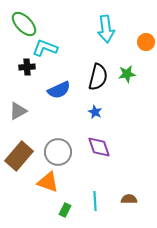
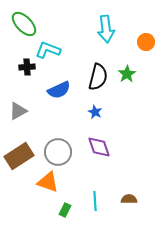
cyan L-shape: moved 3 px right, 2 px down
green star: rotated 24 degrees counterclockwise
brown rectangle: rotated 16 degrees clockwise
